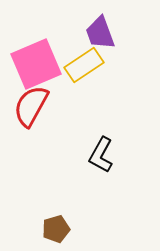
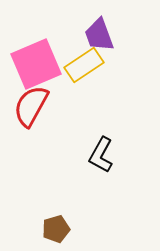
purple trapezoid: moved 1 px left, 2 px down
